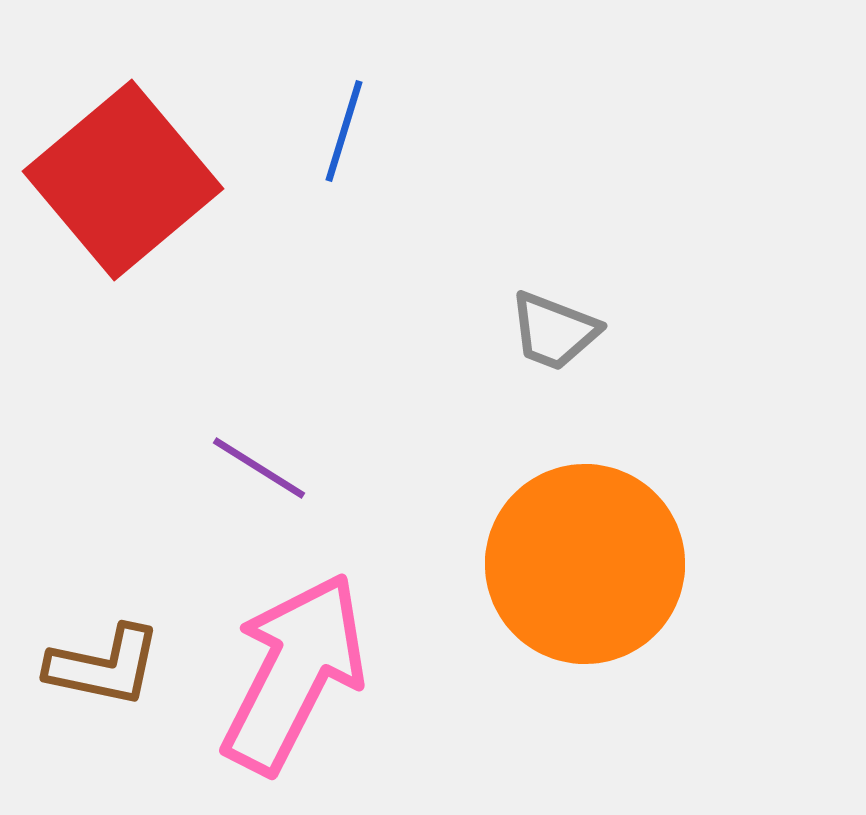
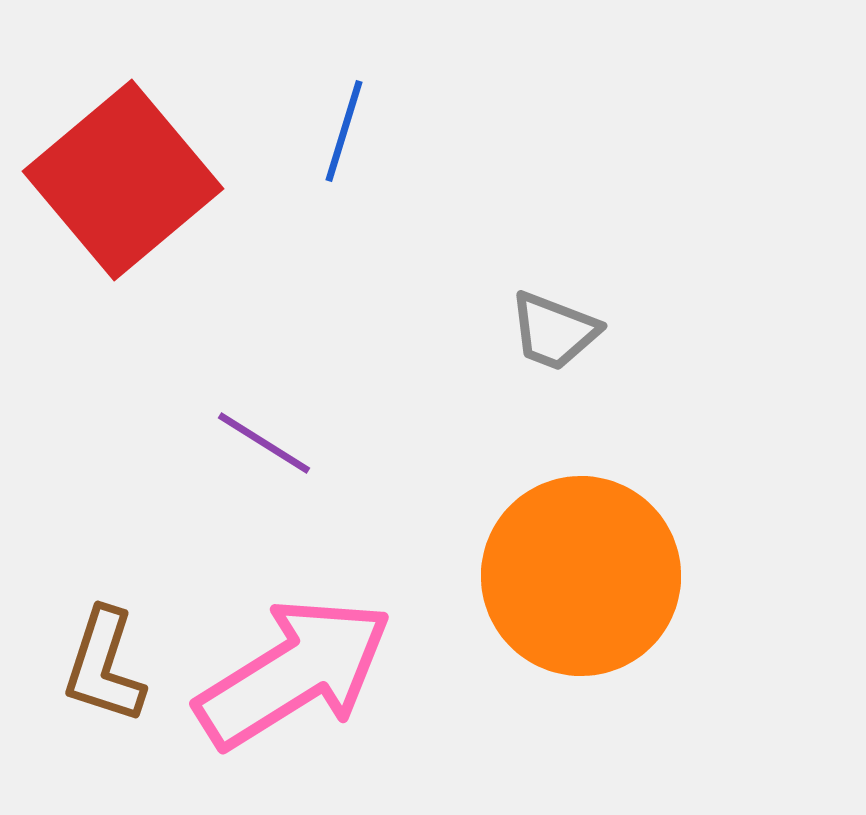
purple line: moved 5 px right, 25 px up
orange circle: moved 4 px left, 12 px down
brown L-shape: rotated 96 degrees clockwise
pink arrow: rotated 31 degrees clockwise
